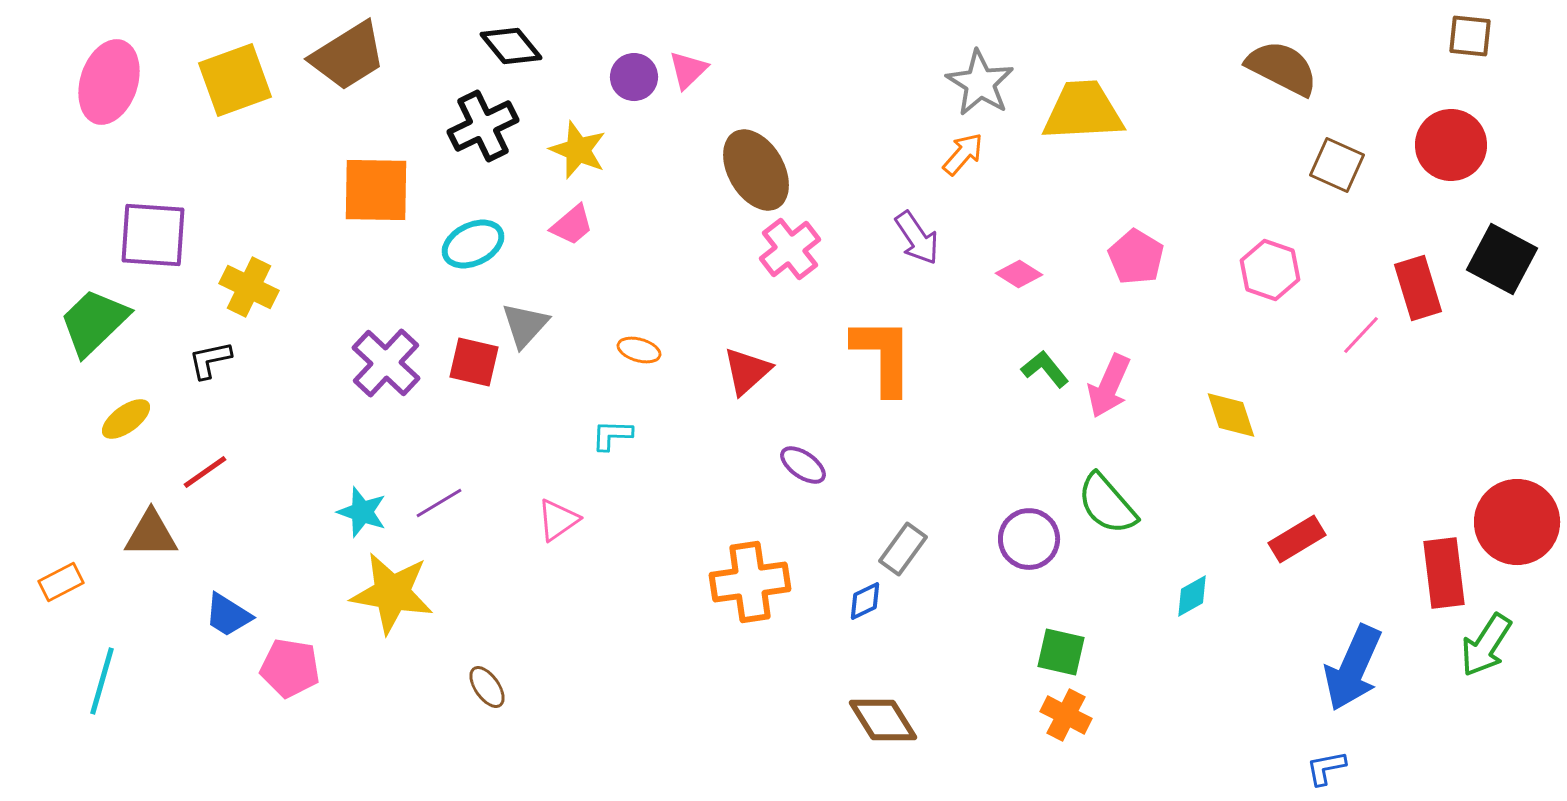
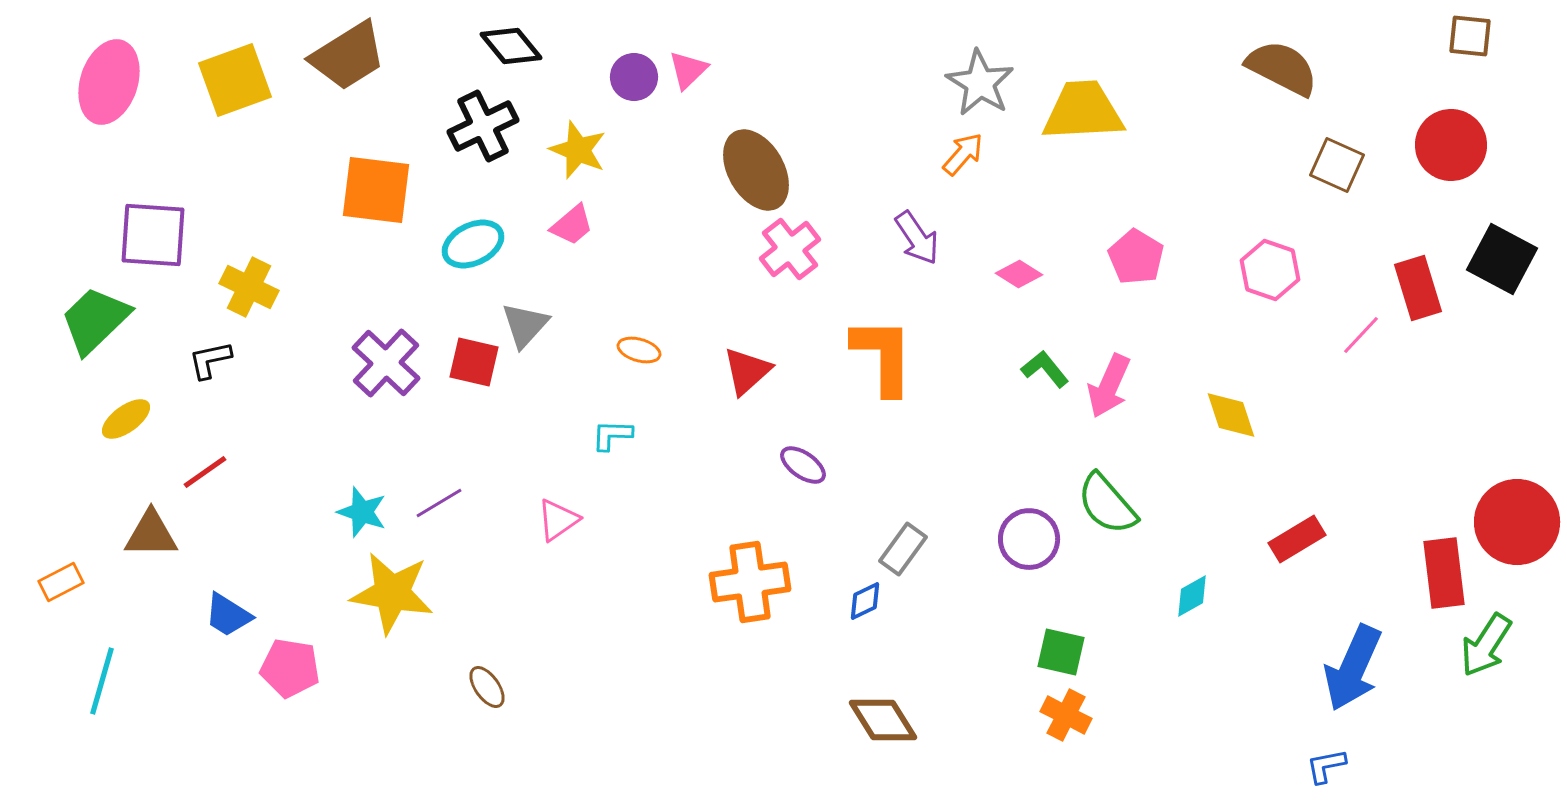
orange square at (376, 190): rotated 6 degrees clockwise
green trapezoid at (94, 322): moved 1 px right, 2 px up
blue L-shape at (1326, 768): moved 2 px up
